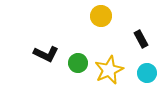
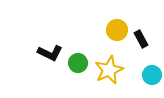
yellow circle: moved 16 px right, 14 px down
black L-shape: moved 4 px right, 1 px up
cyan circle: moved 5 px right, 2 px down
